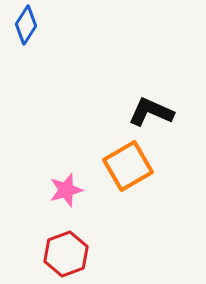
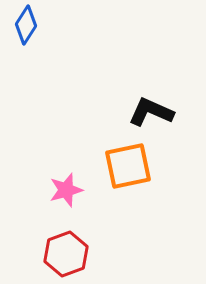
orange square: rotated 18 degrees clockwise
